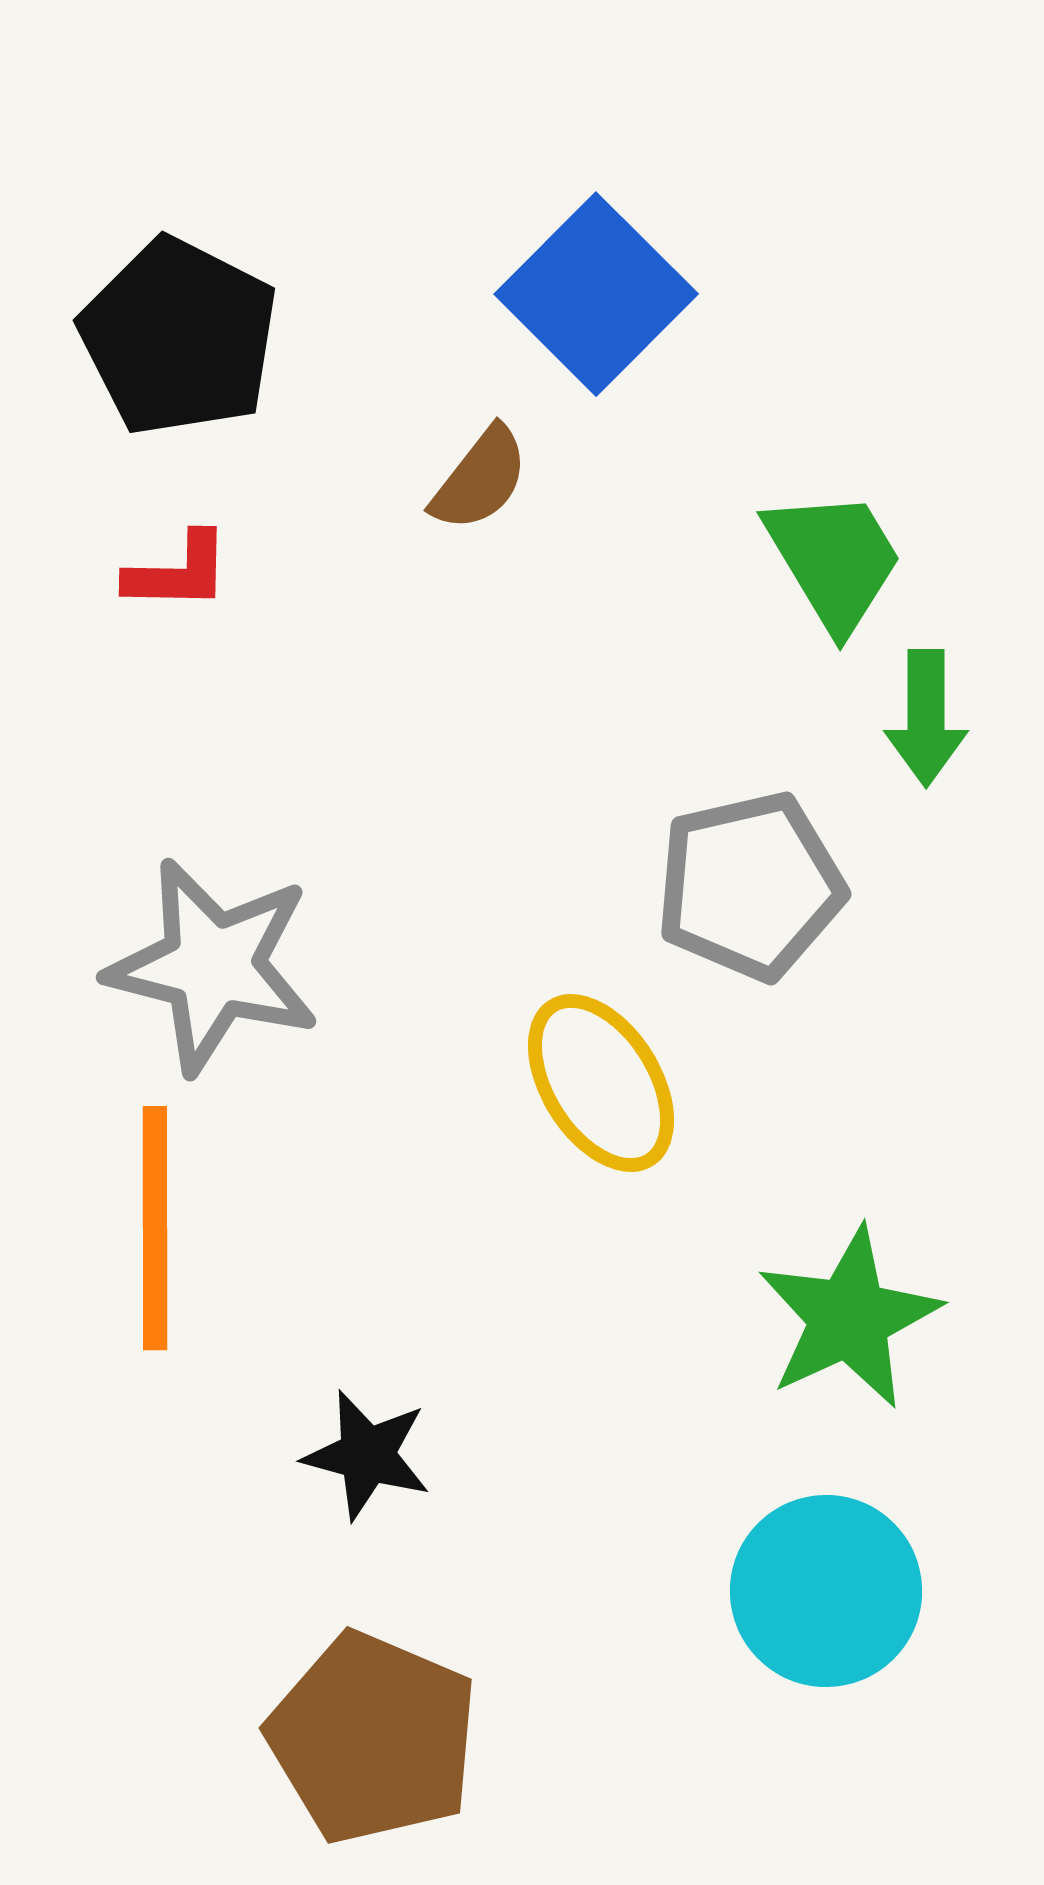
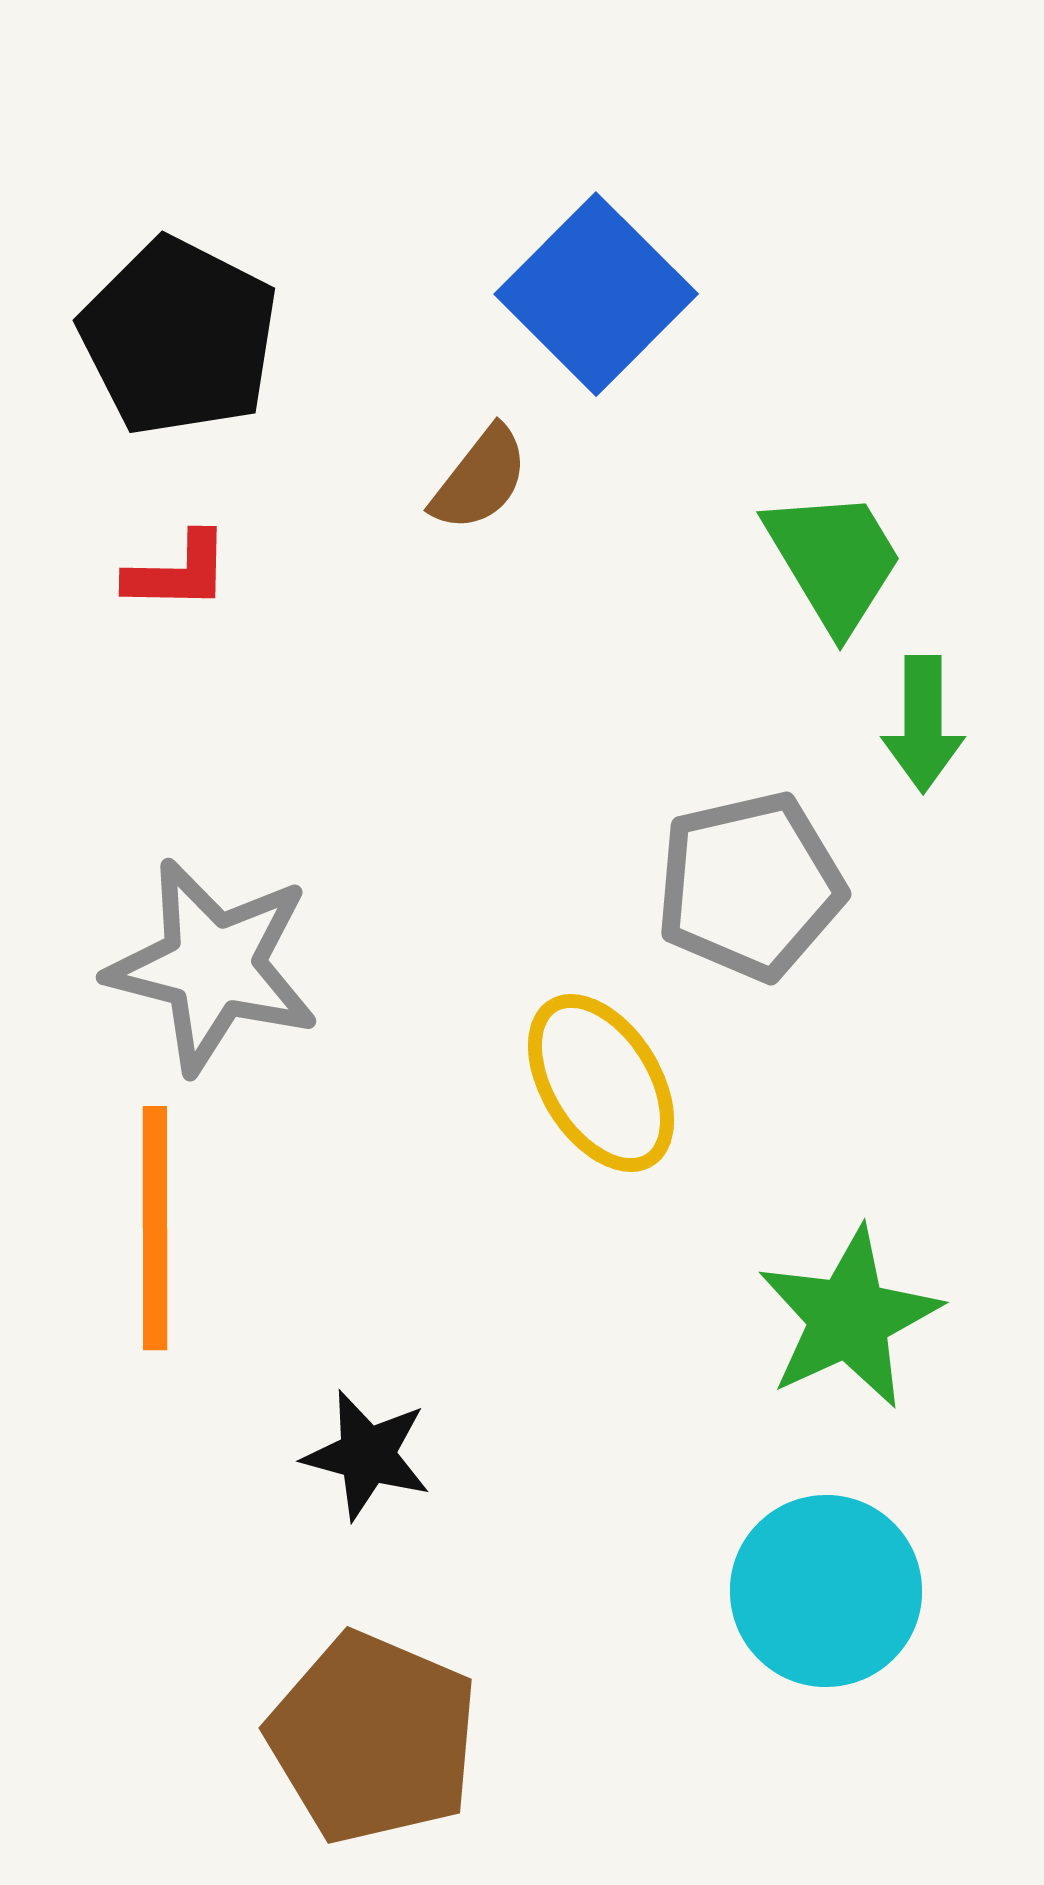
green arrow: moved 3 px left, 6 px down
